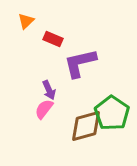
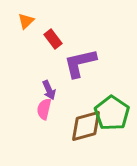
red rectangle: rotated 30 degrees clockwise
pink semicircle: rotated 25 degrees counterclockwise
